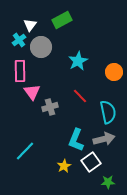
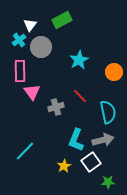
cyan star: moved 1 px right, 1 px up
gray cross: moved 6 px right
gray arrow: moved 1 px left, 1 px down
